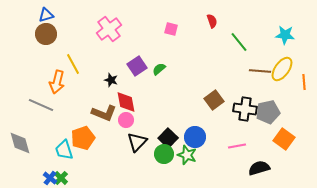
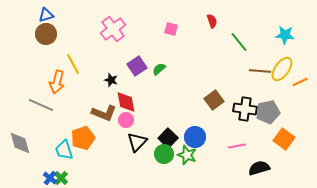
pink cross: moved 4 px right
orange line: moved 4 px left; rotated 70 degrees clockwise
